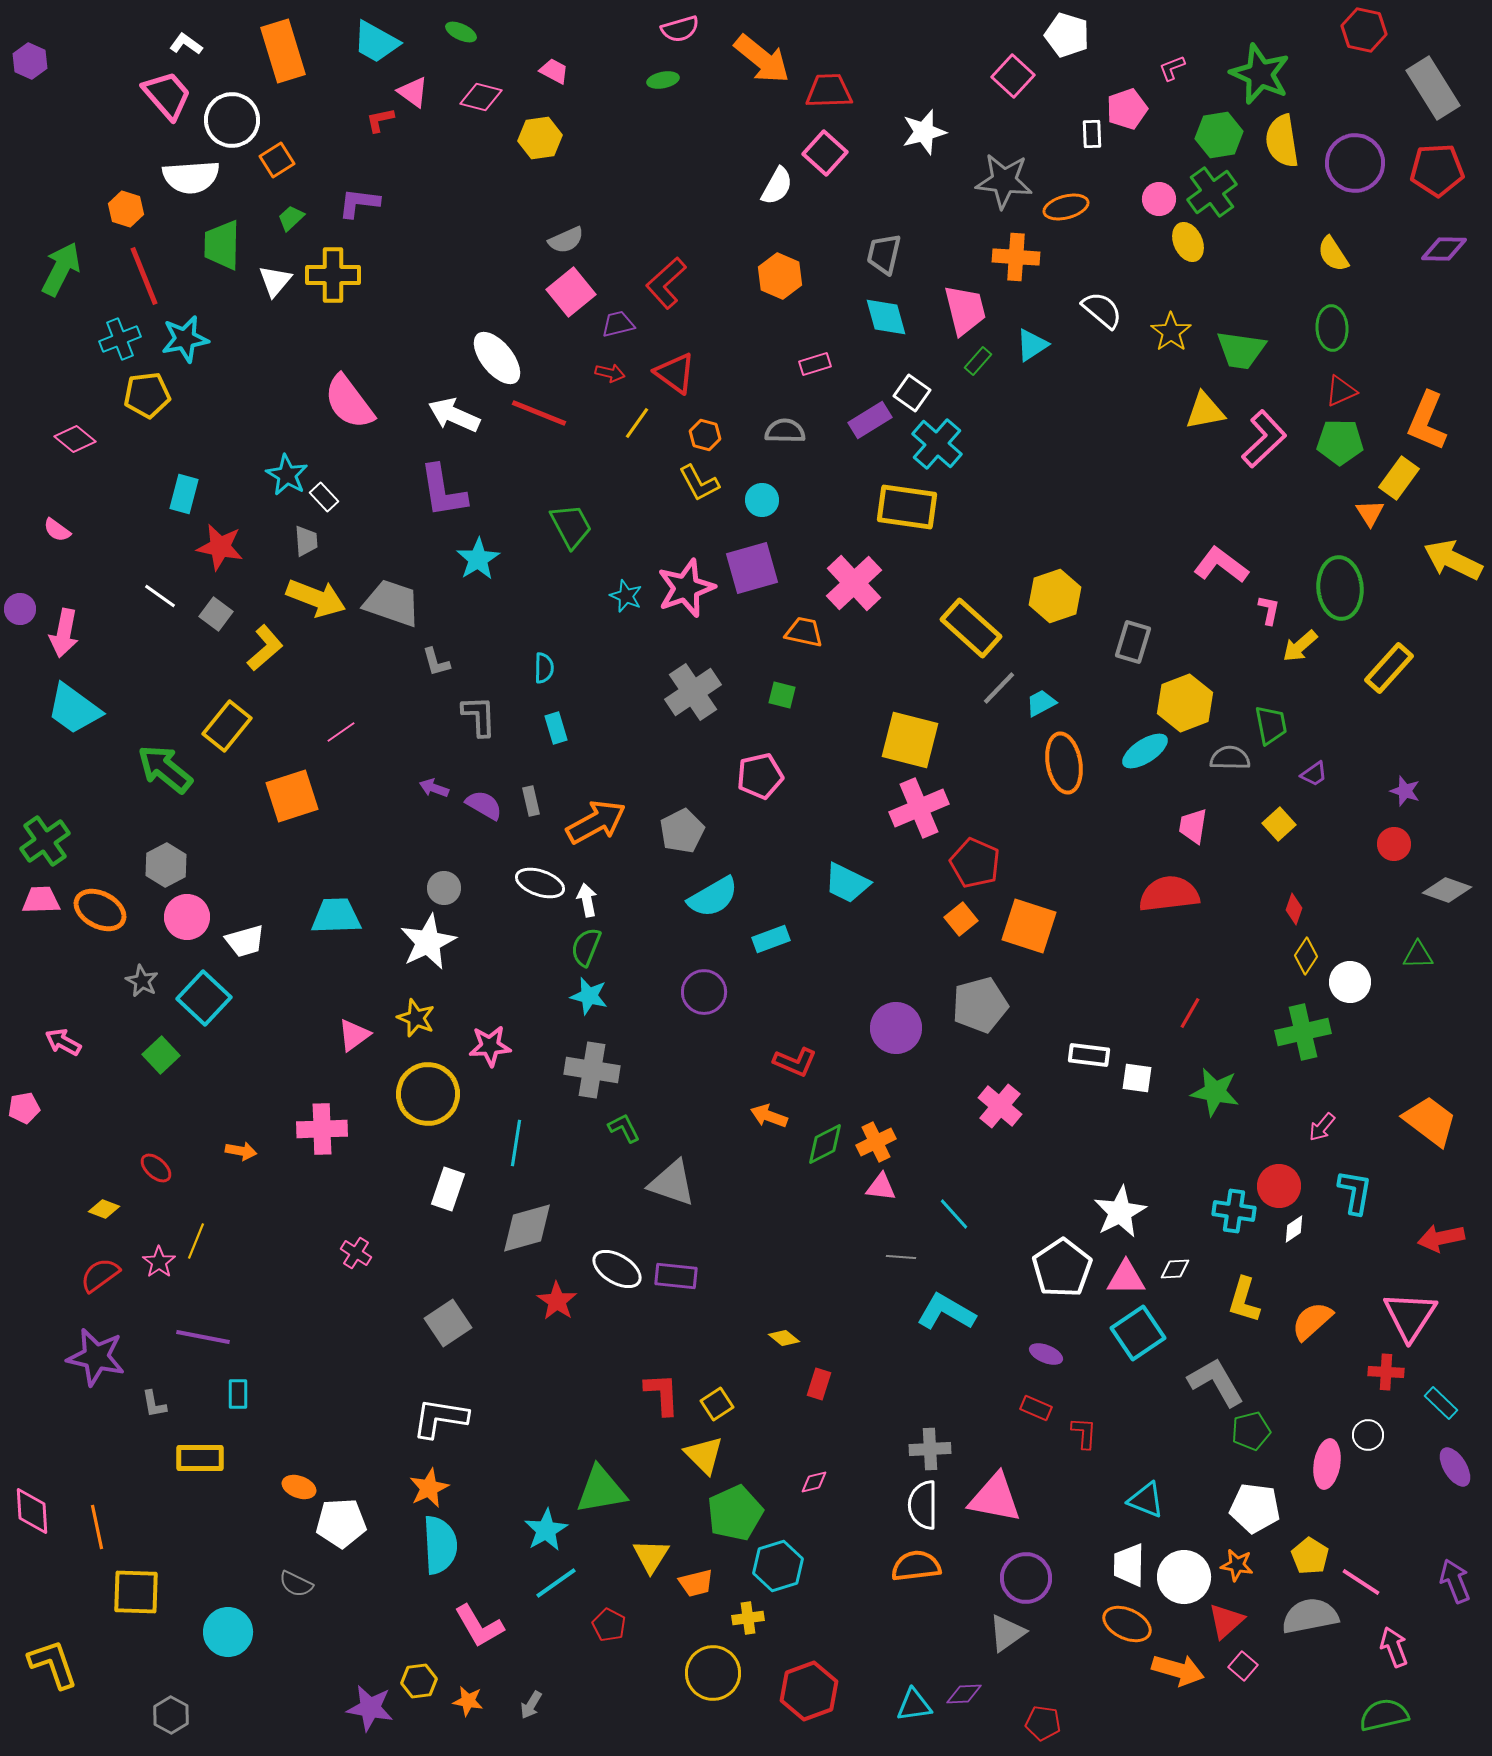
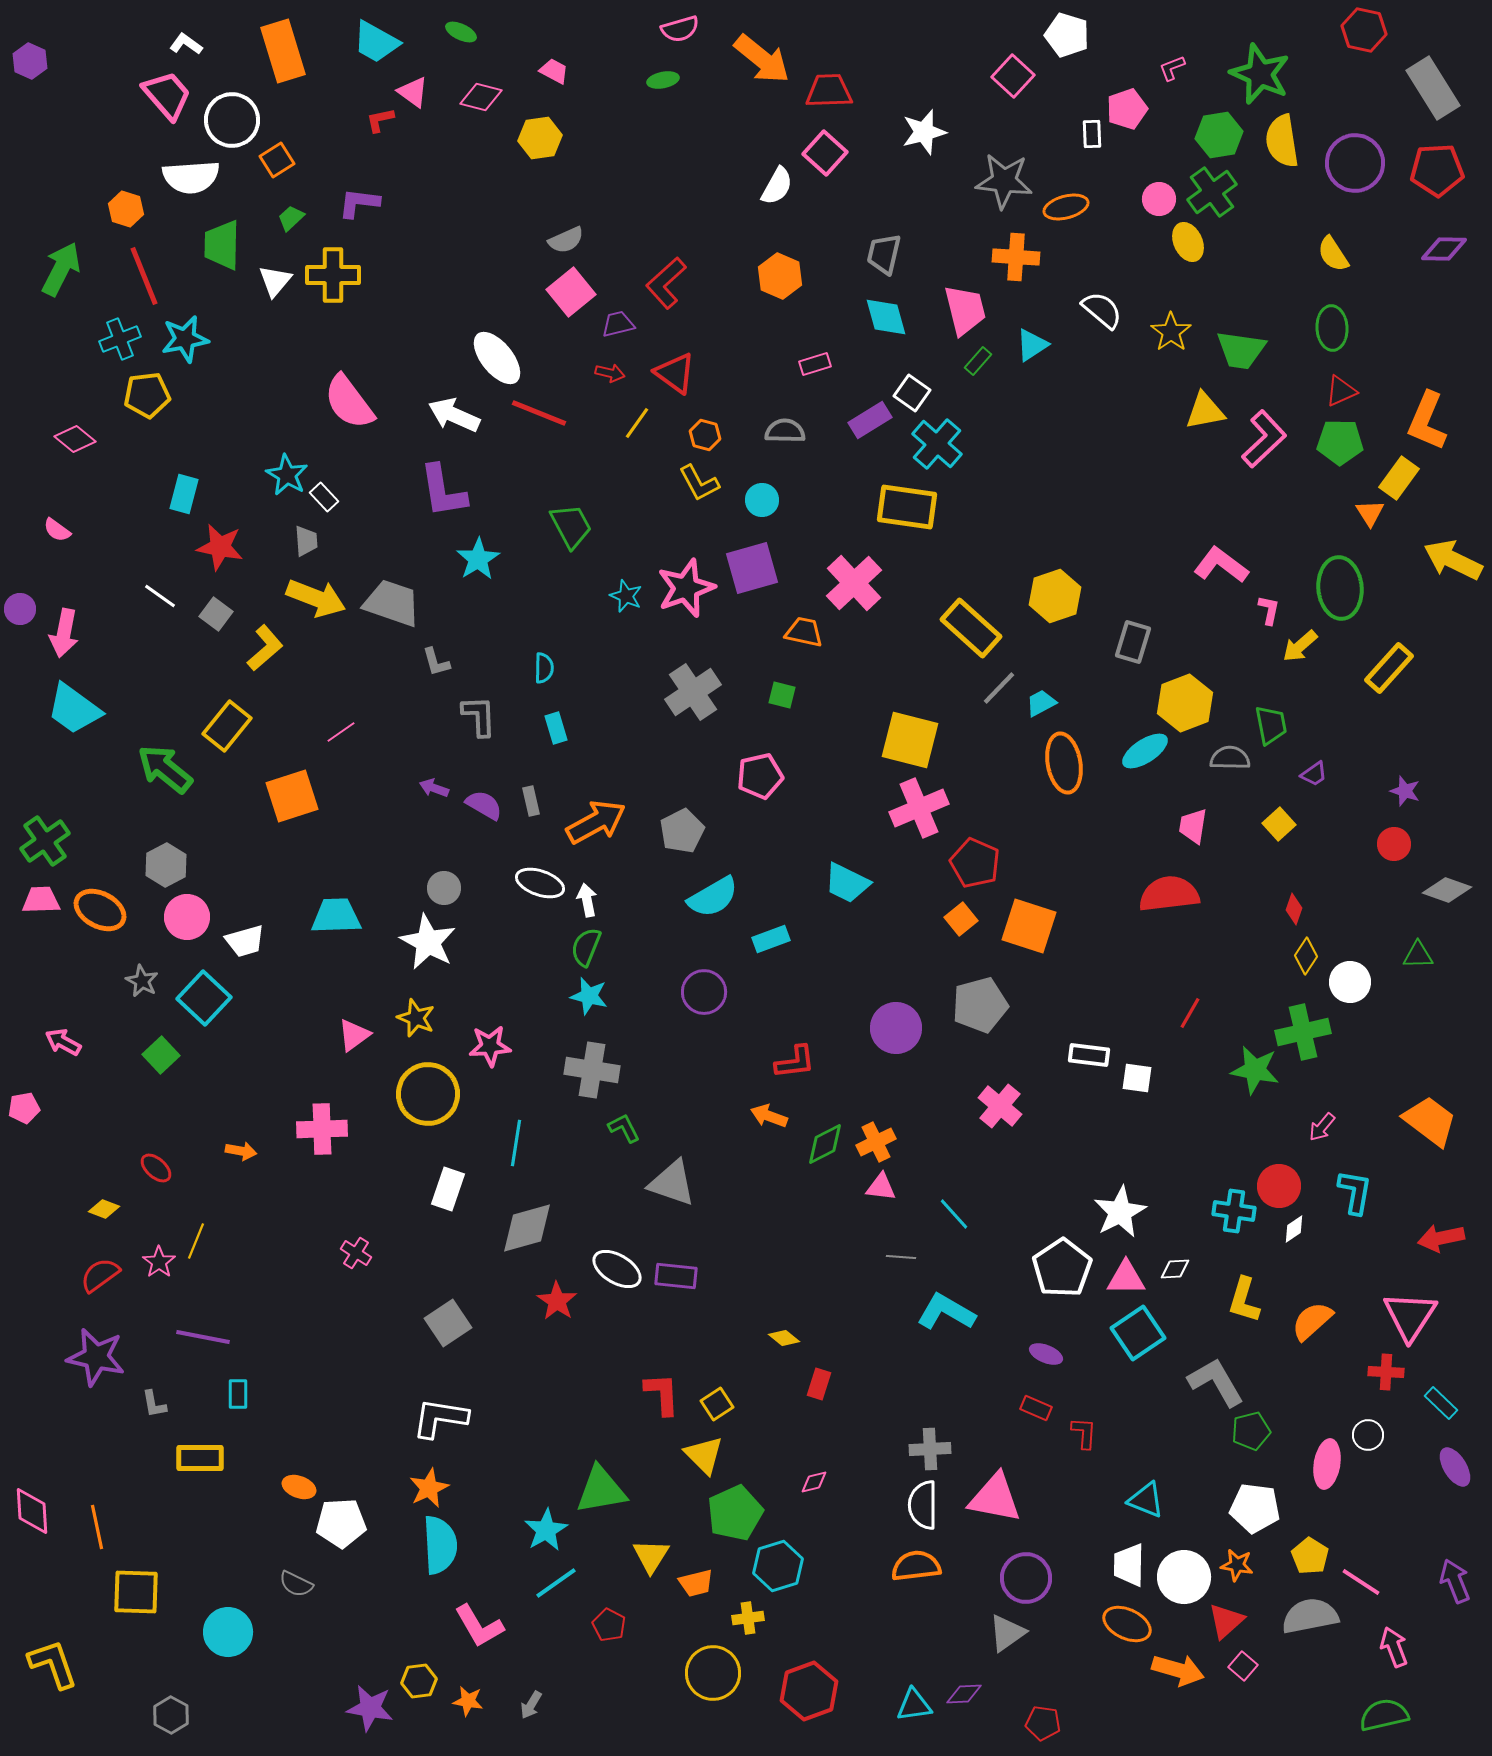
white star at (428, 942): rotated 18 degrees counterclockwise
red L-shape at (795, 1062): rotated 30 degrees counterclockwise
green star at (1215, 1092): moved 40 px right, 22 px up
